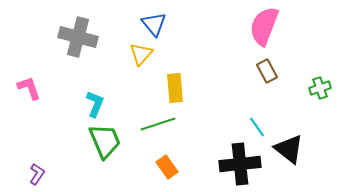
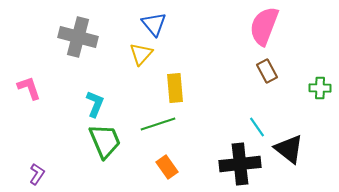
green cross: rotated 20 degrees clockwise
